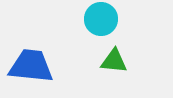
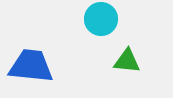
green triangle: moved 13 px right
